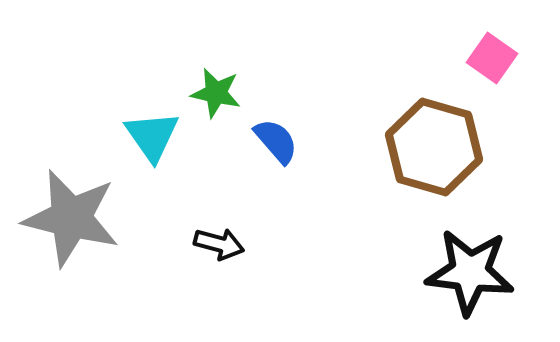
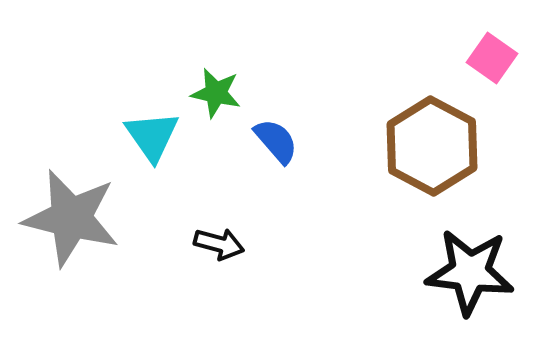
brown hexagon: moved 2 px left, 1 px up; rotated 12 degrees clockwise
